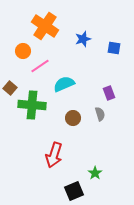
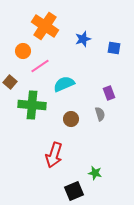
brown square: moved 6 px up
brown circle: moved 2 px left, 1 px down
green star: rotated 24 degrees counterclockwise
